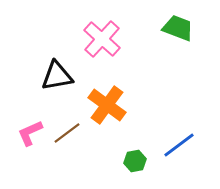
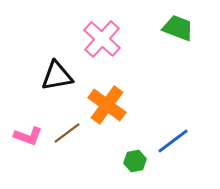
pink L-shape: moved 2 px left, 3 px down; rotated 136 degrees counterclockwise
blue line: moved 6 px left, 4 px up
